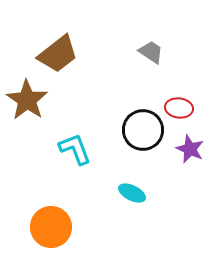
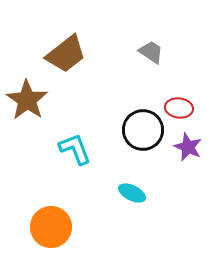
brown trapezoid: moved 8 px right
purple star: moved 2 px left, 2 px up
